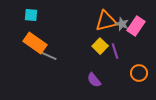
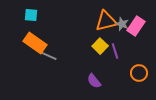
purple semicircle: moved 1 px down
